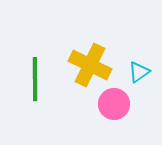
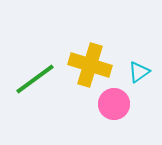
yellow cross: rotated 9 degrees counterclockwise
green line: rotated 54 degrees clockwise
